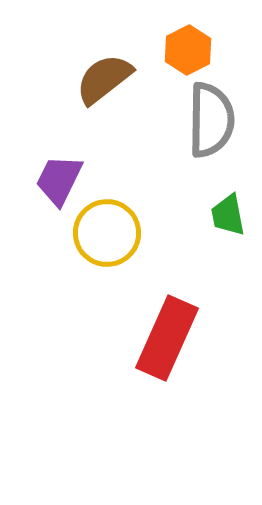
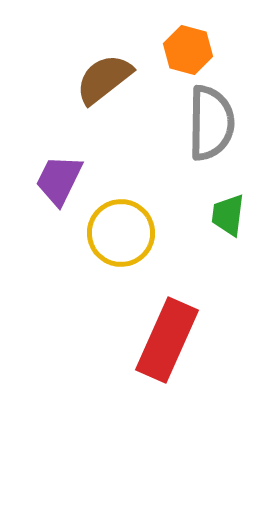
orange hexagon: rotated 18 degrees counterclockwise
gray semicircle: moved 3 px down
green trapezoid: rotated 18 degrees clockwise
yellow circle: moved 14 px right
red rectangle: moved 2 px down
